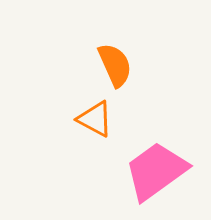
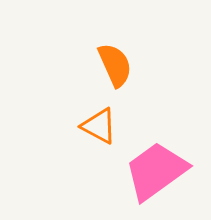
orange triangle: moved 4 px right, 7 px down
